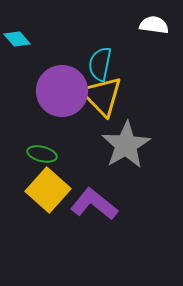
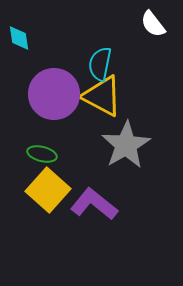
white semicircle: moved 1 px left, 1 px up; rotated 136 degrees counterclockwise
cyan diamond: moved 2 px right, 1 px up; rotated 32 degrees clockwise
purple circle: moved 8 px left, 3 px down
yellow triangle: rotated 18 degrees counterclockwise
